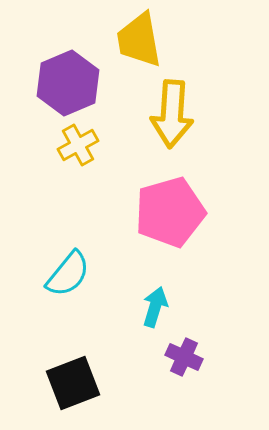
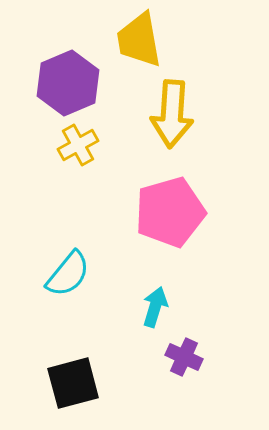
black square: rotated 6 degrees clockwise
